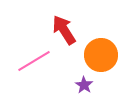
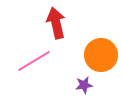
red arrow: moved 8 px left, 7 px up; rotated 20 degrees clockwise
purple star: rotated 30 degrees clockwise
